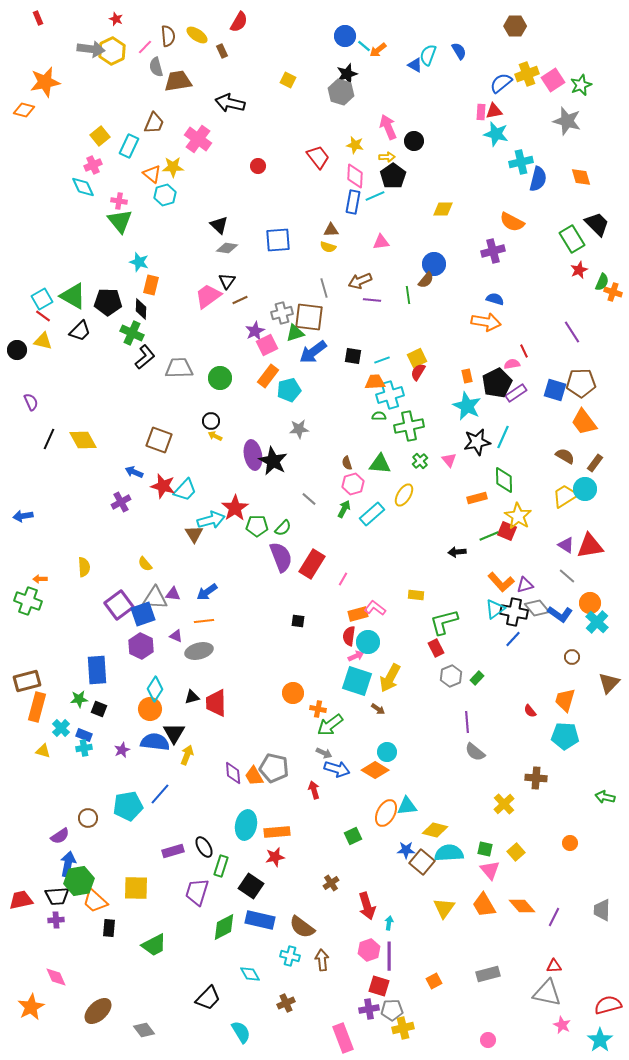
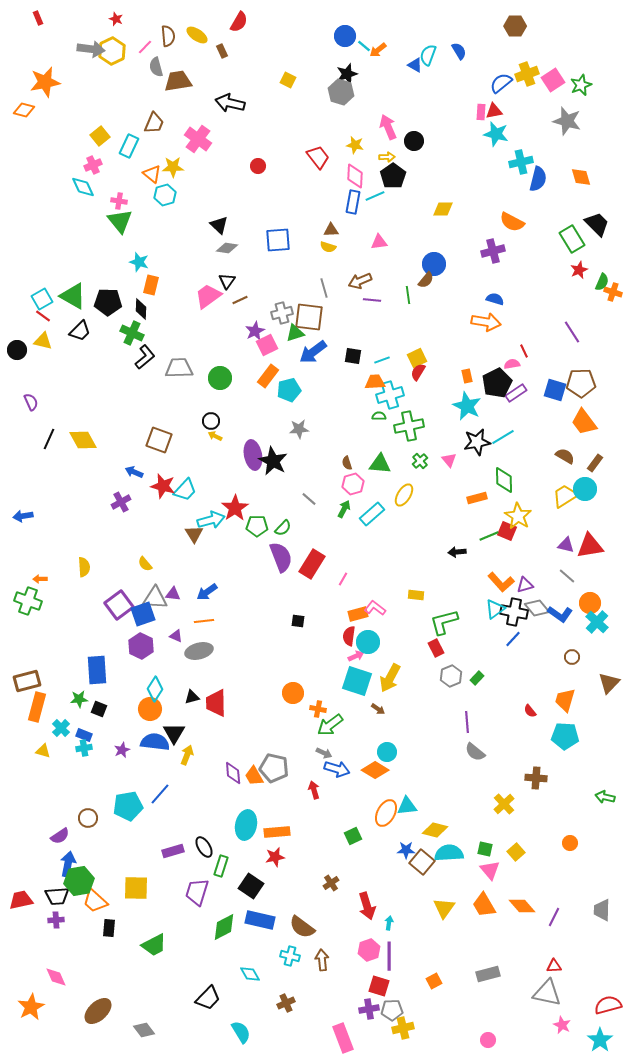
pink triangle at (381, 242): moved 2 px left
cyan line at (503, 437): rotated 35 degrees clockwise
purple triangle at (566, 545): rotated 18 degrees counterclockwise
